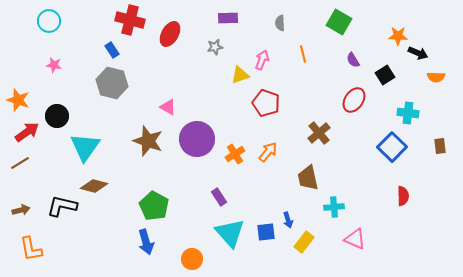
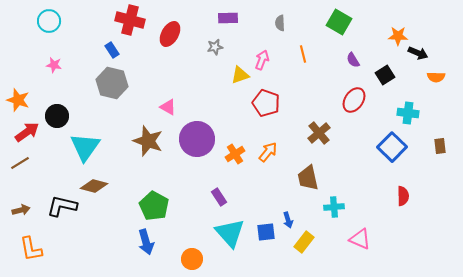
pink triangle at (355, 239): moved 5 px right
